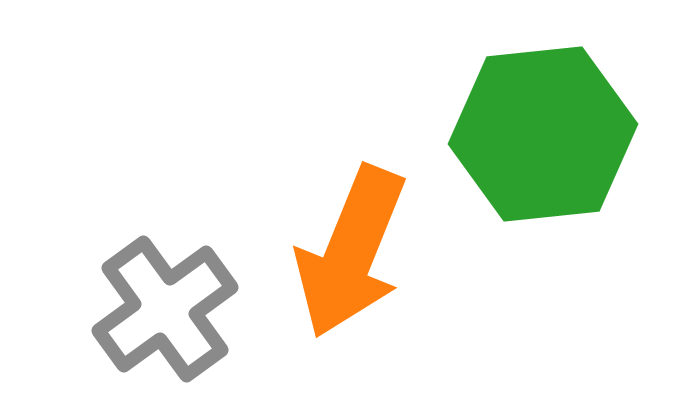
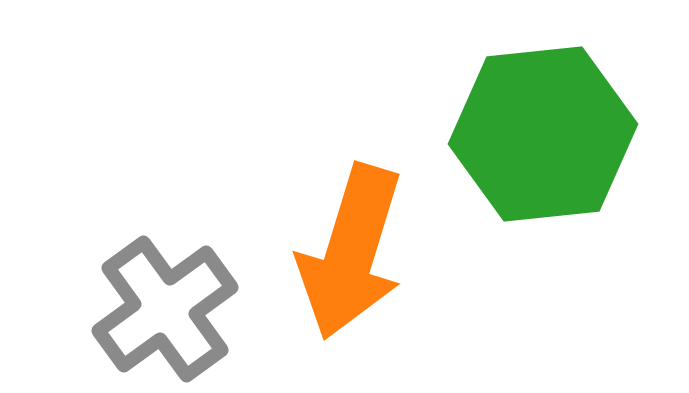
orange arrow: rotated 5 degrees counterclockwise
